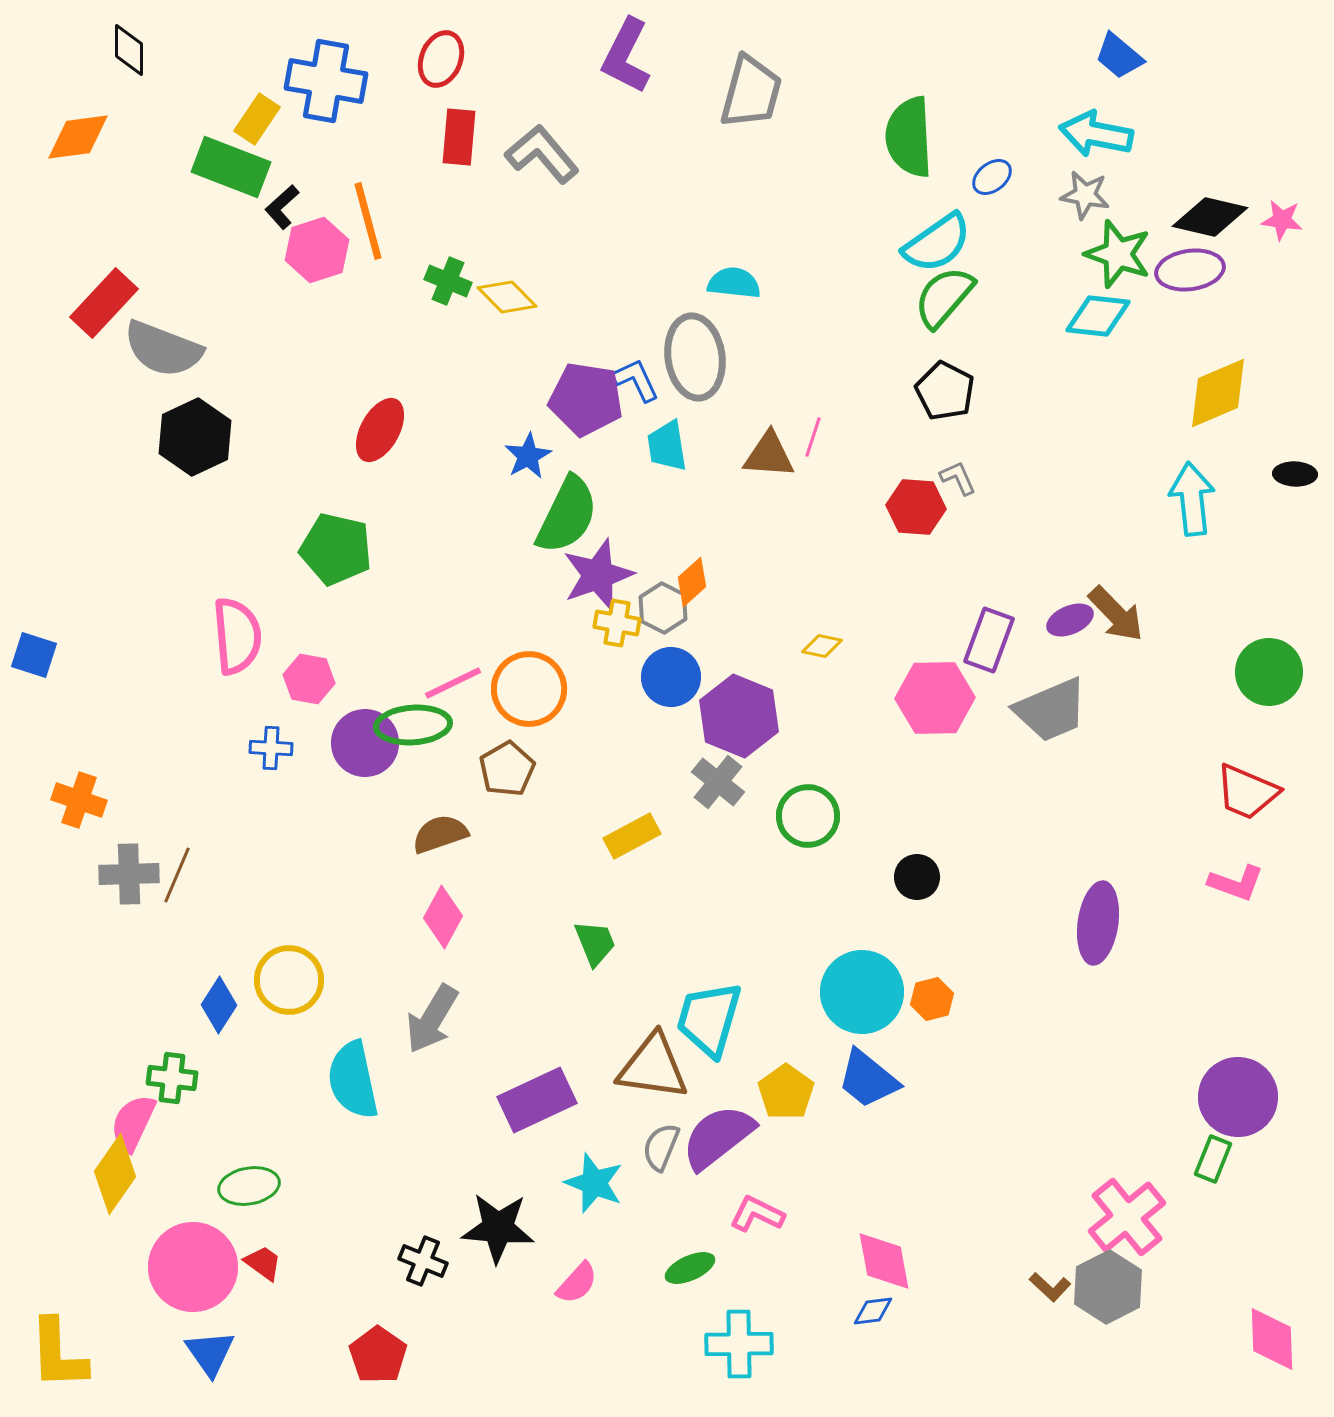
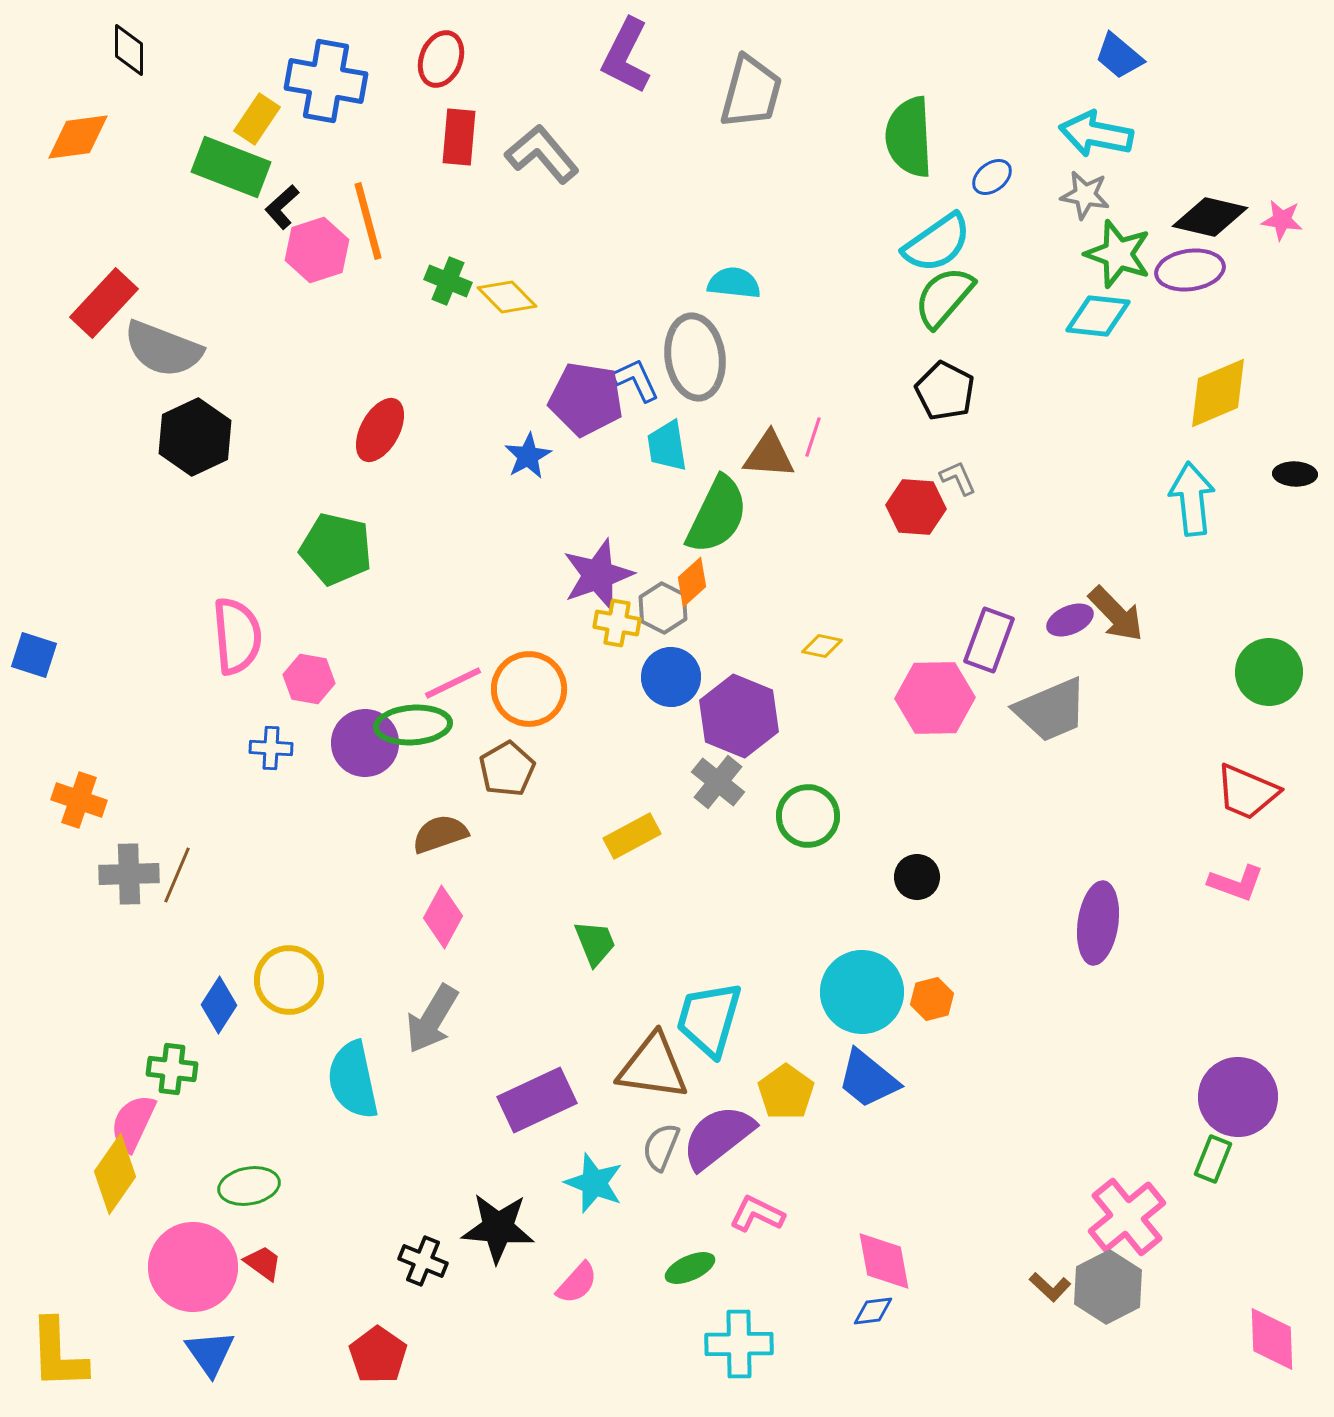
green semicircle at (567, 515): moved 150 px right
green cross at (172, 1078): moved 9 px up
